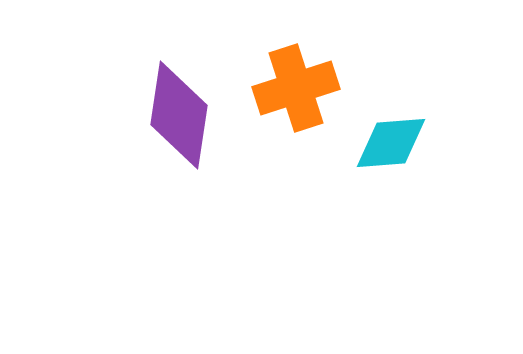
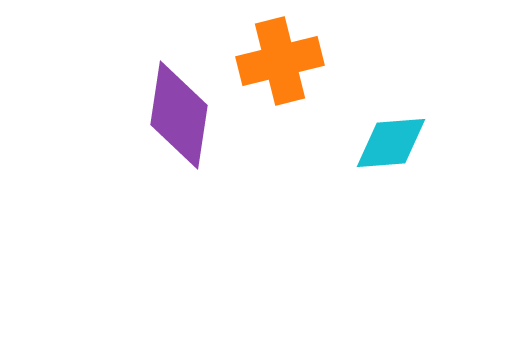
orange cross: moved 16 px left, 27 px up; rotated 4 degrees clockwise
